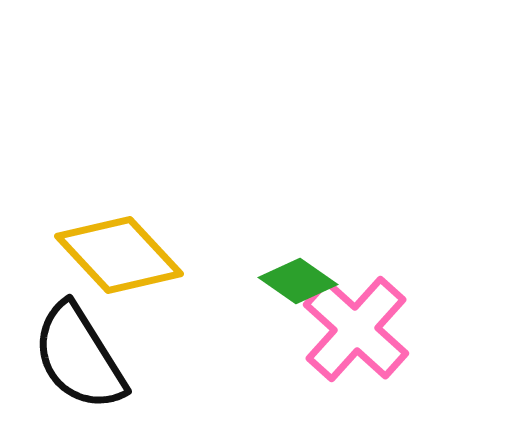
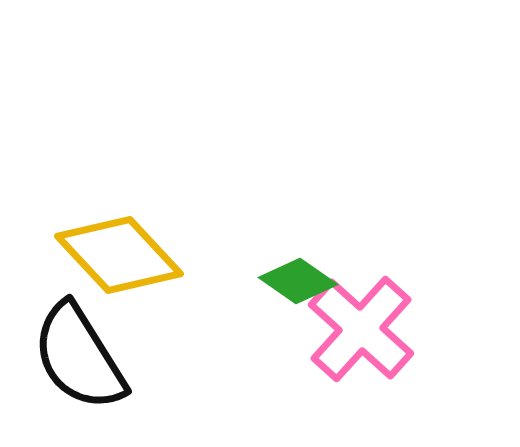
pink cross: moved 5 px right
